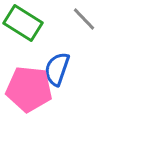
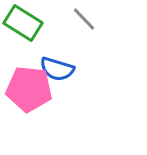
blue semicircle: rotated 92 degrees counterclockwise
